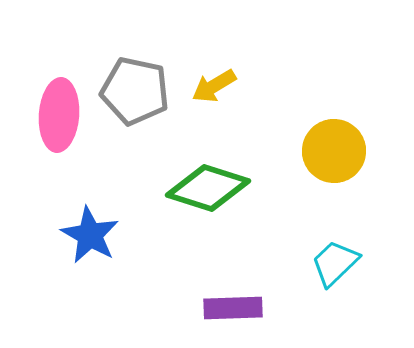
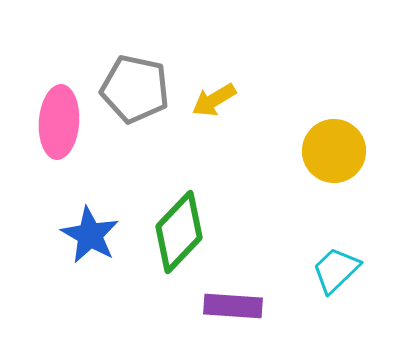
yellow arrow: moved 14 px down
gray pentagon: moved 2 px up
pink ellipse: moved 7 px down
green diamond: moved 29 px left, 44 px down; rotated 64 degrees counterclockwise
cyan trapezoid: moved 1 px right, 7 px down
purple rectangle: moved 2 px up; rotated 6 degrees clockwise
